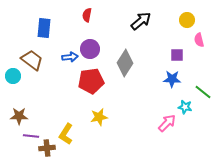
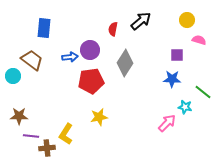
red semicircle: moved 26 px right, 14 px down
pink semicircle: rotated 120 degrees clockwise
purple circle: moved 1 px down
